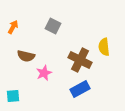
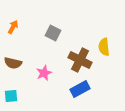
gray square: moved 7 px down
brown semicircle: moved 13 px left, 7 px down
cyan square: moved 2 px left
